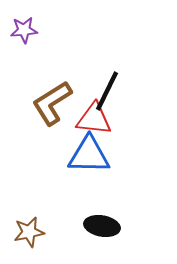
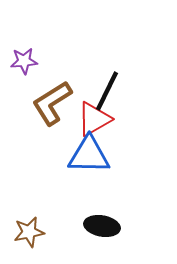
purple star: moved 31 px down
red triangle: rotated 36 degrees counterclockwise
